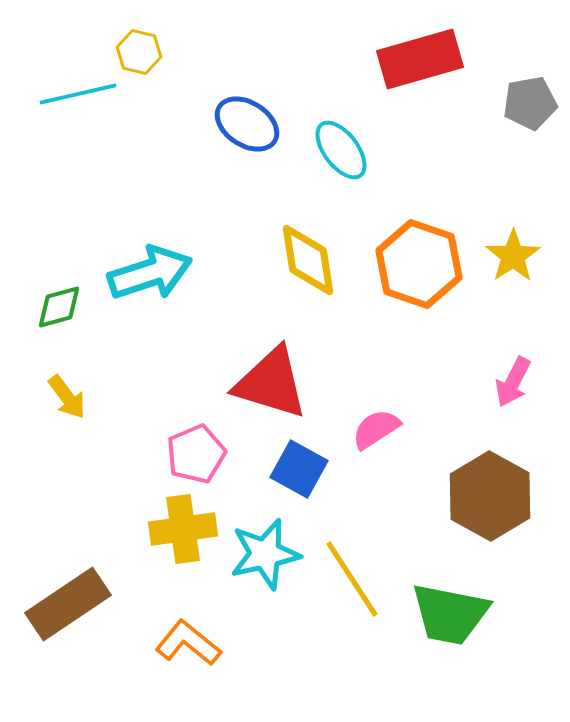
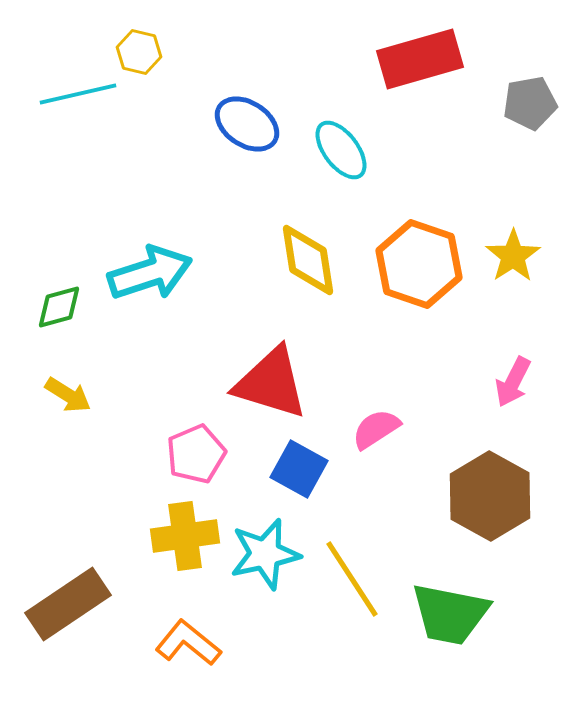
yellow arrow: moved 1 px right, 2 px up; rotated 21 degrees counterclockwise
yellow cross: moved 2 px right, 7 px down
